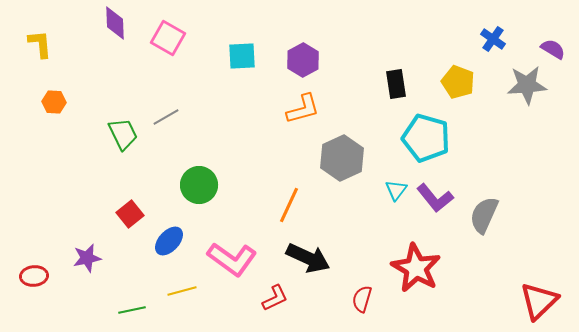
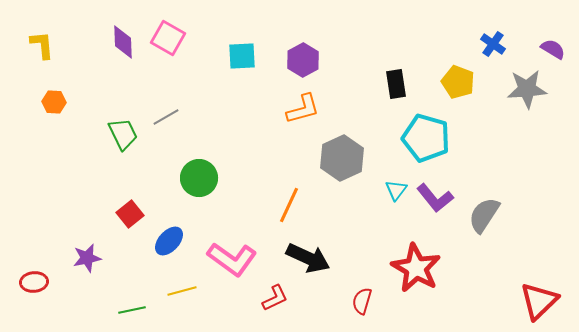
purple diamond: moved 8 px right, 19 px down
blue cross: moved 5 px down
yellow L-shape: moved 2 px right, 1 px down
gray star: moved 4 px down
green circle: moved 7 px up
gray semicircle: rotated 9 degrees clockwise
red ellipse: moved 6 px down
red semicircle: moved 2 px down
